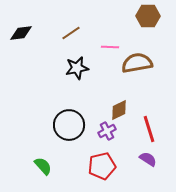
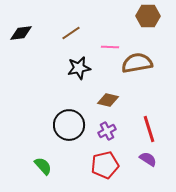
black star: moved 2 px right
brown diamond: moved 11 px left, 10 px up; rotated 40 degrees clockwise
red pentagon: moved 3 px right, 1 px up
